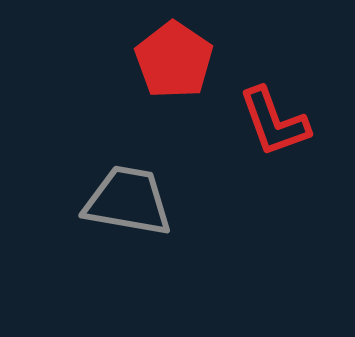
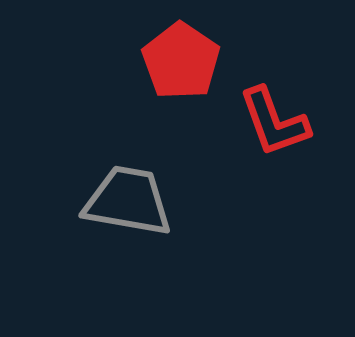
red pentagon: moved 7 px right, 1 px down
